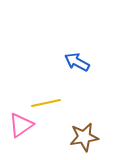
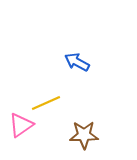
yellow line: rotated 12 degrees counterclockwise
brown star: moved 2 px up; rotated 8 degrees clockwise
